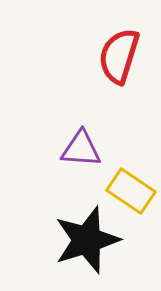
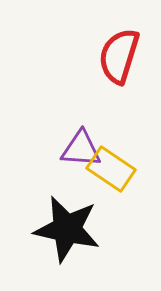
yellow rectangle: moved 20 px left, 22 px up
black star: moved 20 px left, 11 px up; rotated 30 degrees clockwise
